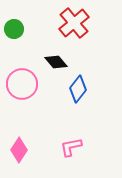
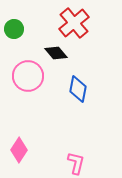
black diamond: moved 9 px up
pink circle: moved 6 px right, 8 px up
blue diamond: rotated 28 degrees counterclockwise
pink L-shape: moved 5 px right, 16 px down; rotated 115 degrees clockwise
